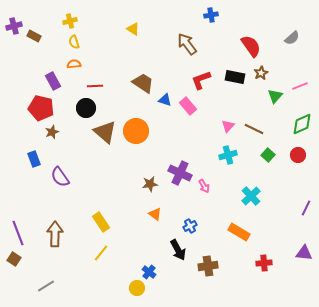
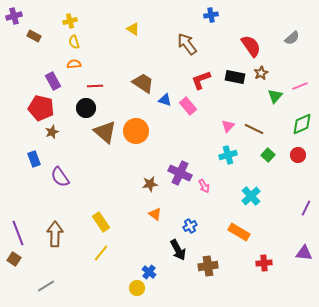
purple cross at (14, 26): moved 10 px up
